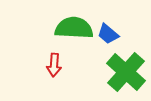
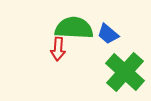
red arrow: moved 4 px right, 16 px up
green cross: moved 1 px left
